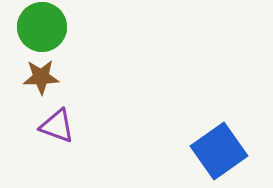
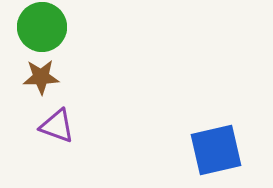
blue square: moved 3 px left, 1 px up; rotated 22 degrees clockwise
